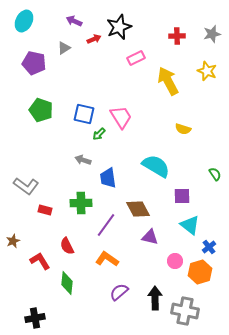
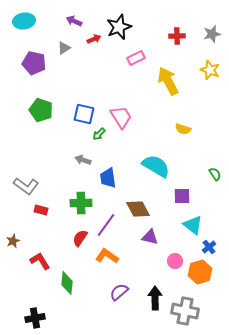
cyan ellipse: rotated 55 degrees clockwise
yellow star: moved 3 px right, 1 px up
red rectangle: moved 4 px left
cyan triangle: moved 3 px right
red semicircle: moved 13 px right, 8 px up; rotated 60 degrees clockwise
orange L-shape: moved 3 px up
